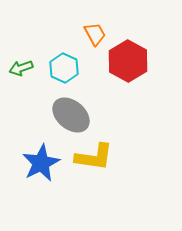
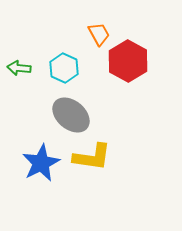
orange trapezoid: moved 4 px right
green arrow: moved 2 px left; rotated 25 degrees clockwise
yellow L-shape: moved 2 px left
